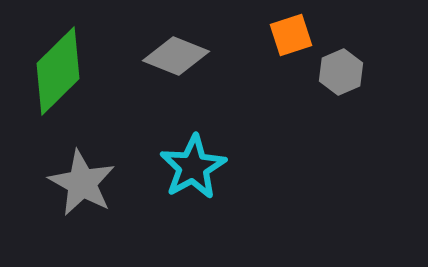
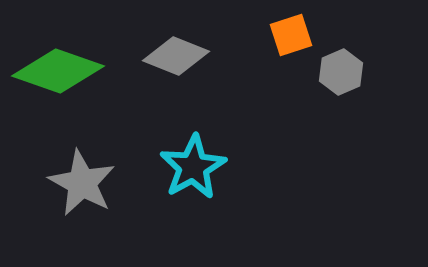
green diamond: rotated 64 degrees clockwise
